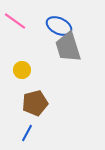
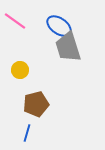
blue ellipse: rotated 10 degrees clockwise
yellow circle: moved 2 px left
brown pentagon: moved 1 px right, 1 px down
blue line: rotated 12 degrees counterclockwise
